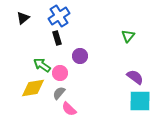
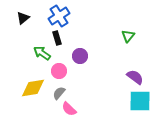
green arrow: moved 12 px up
pink circle: moved 1 px left, 2 px up
